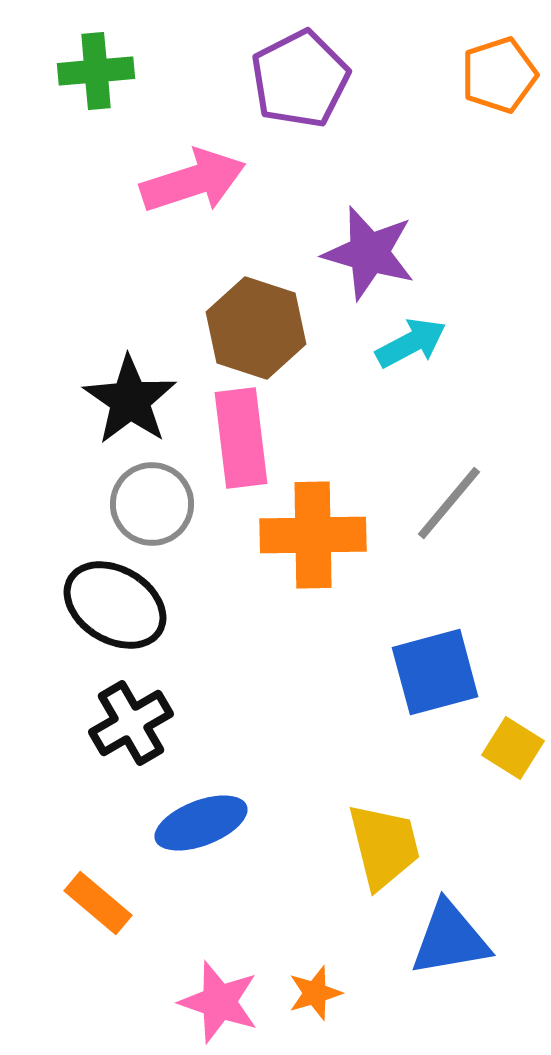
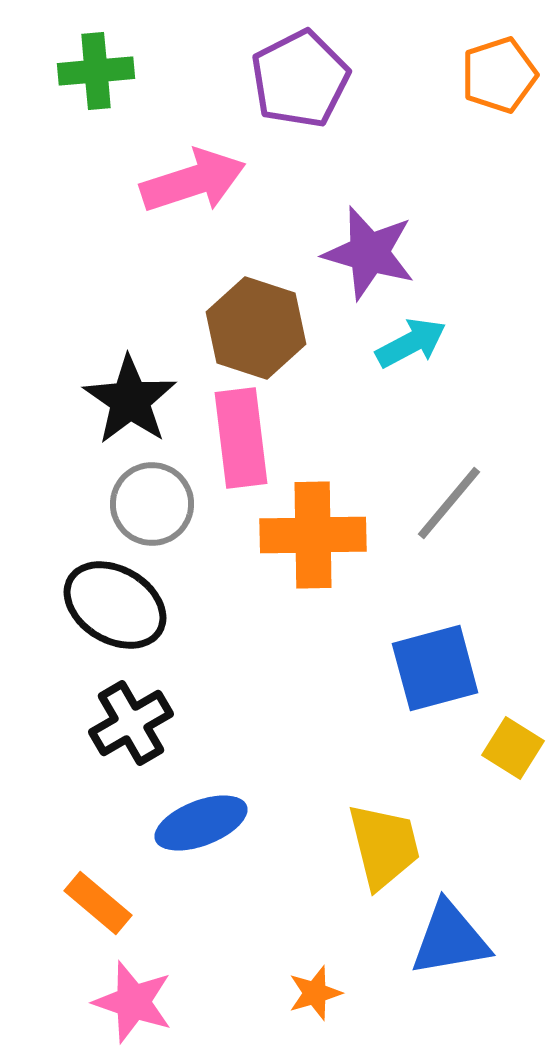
blue square: moved 4 px up
pink star: moved 86 px left
